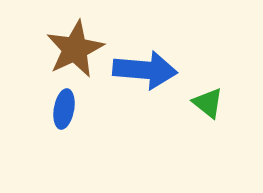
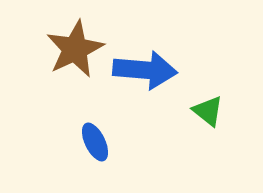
green triangle: moved 8 px down
blue ellipse: moved 31 px right, 33 px down; rotated 36 degrees counterclockwise
